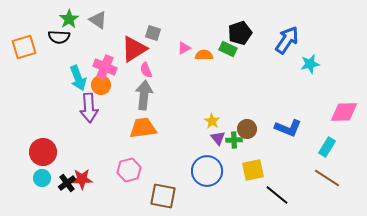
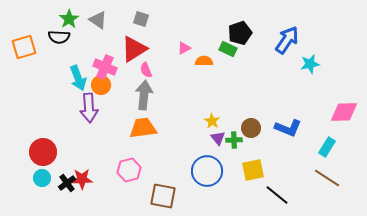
gray square: moved 12 px left, 14 px up
orange semicircle: moved 6 px down
brown circle: moved 4 px right, 1 px up
